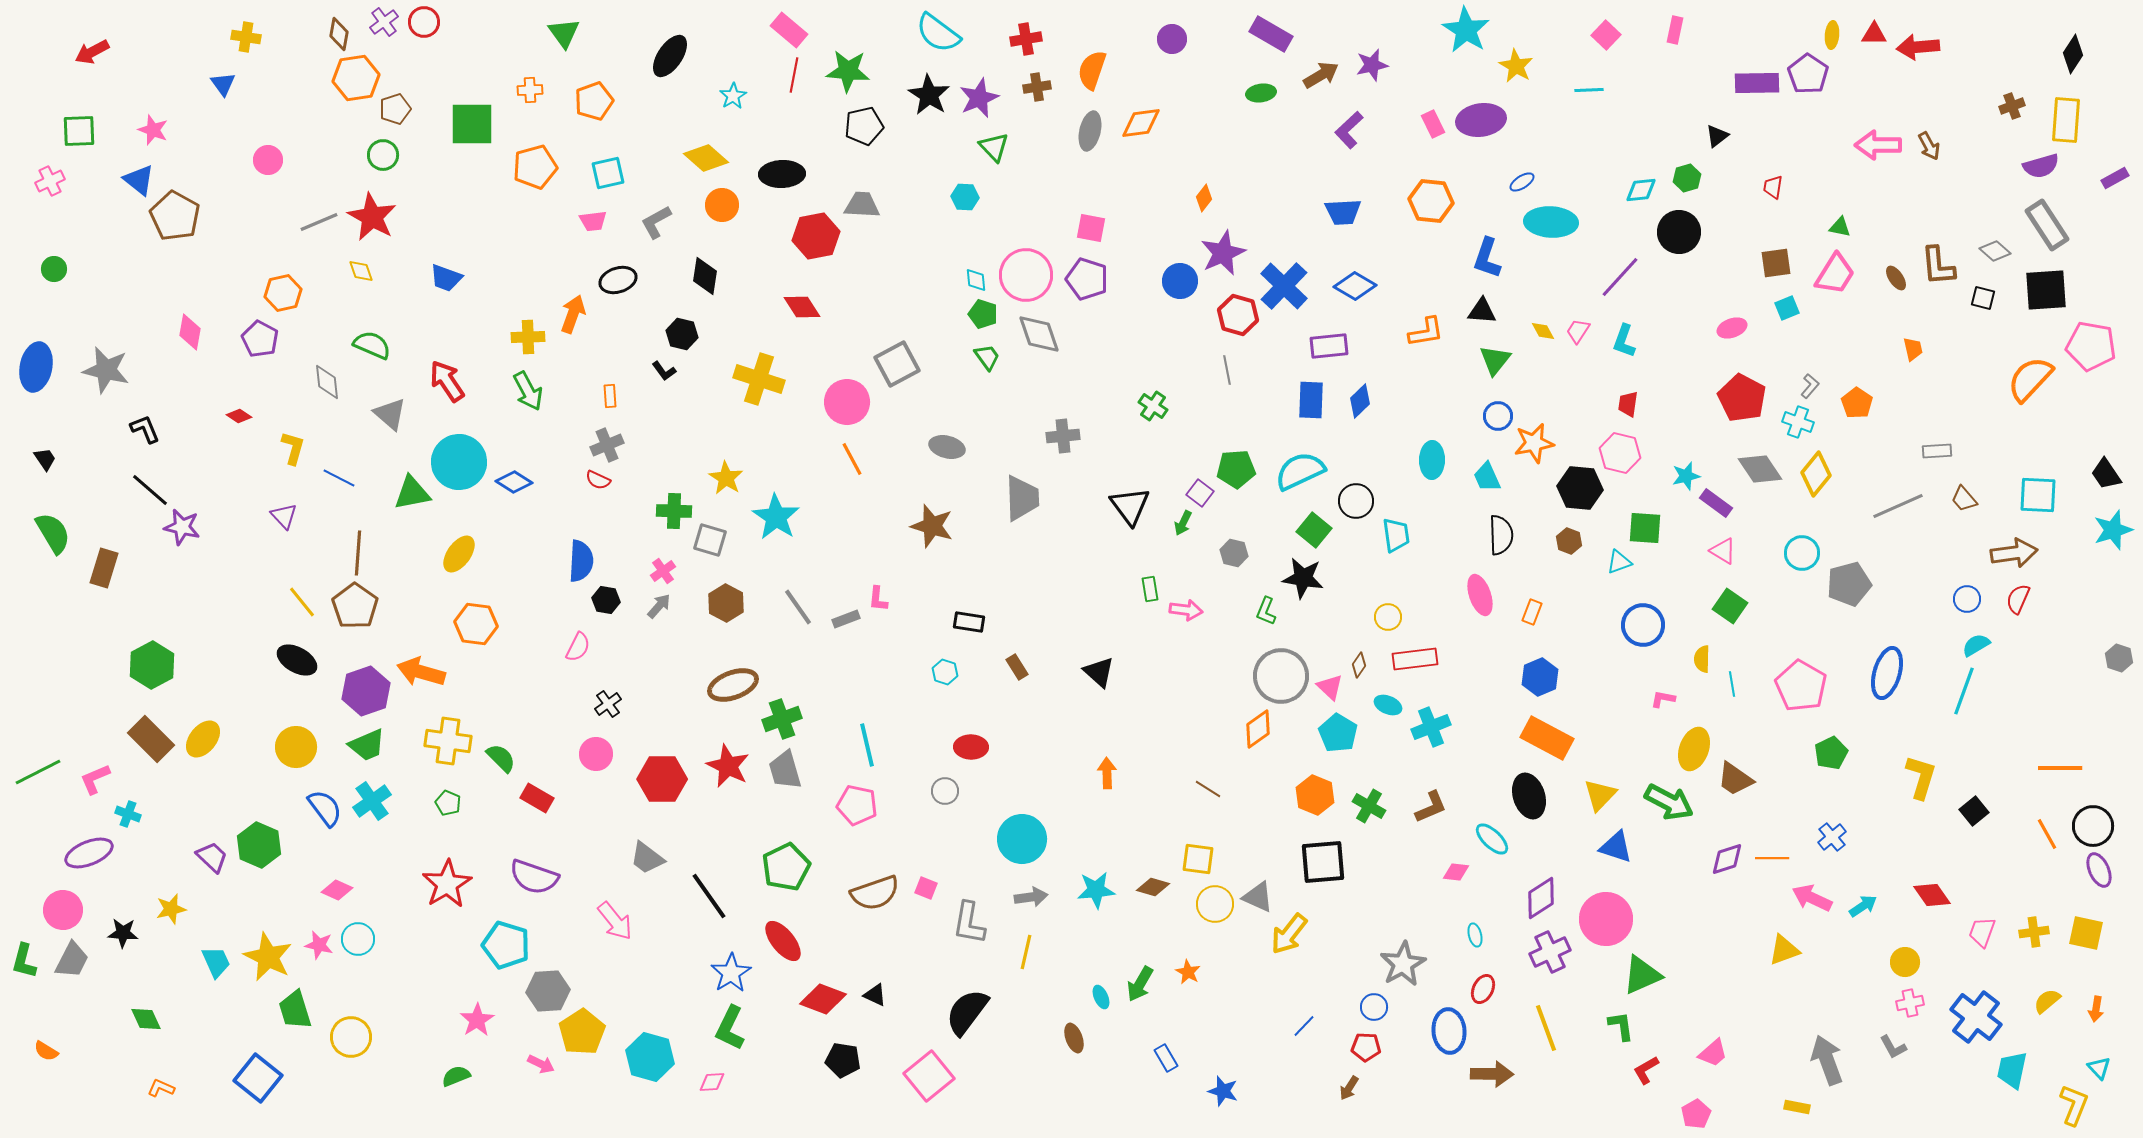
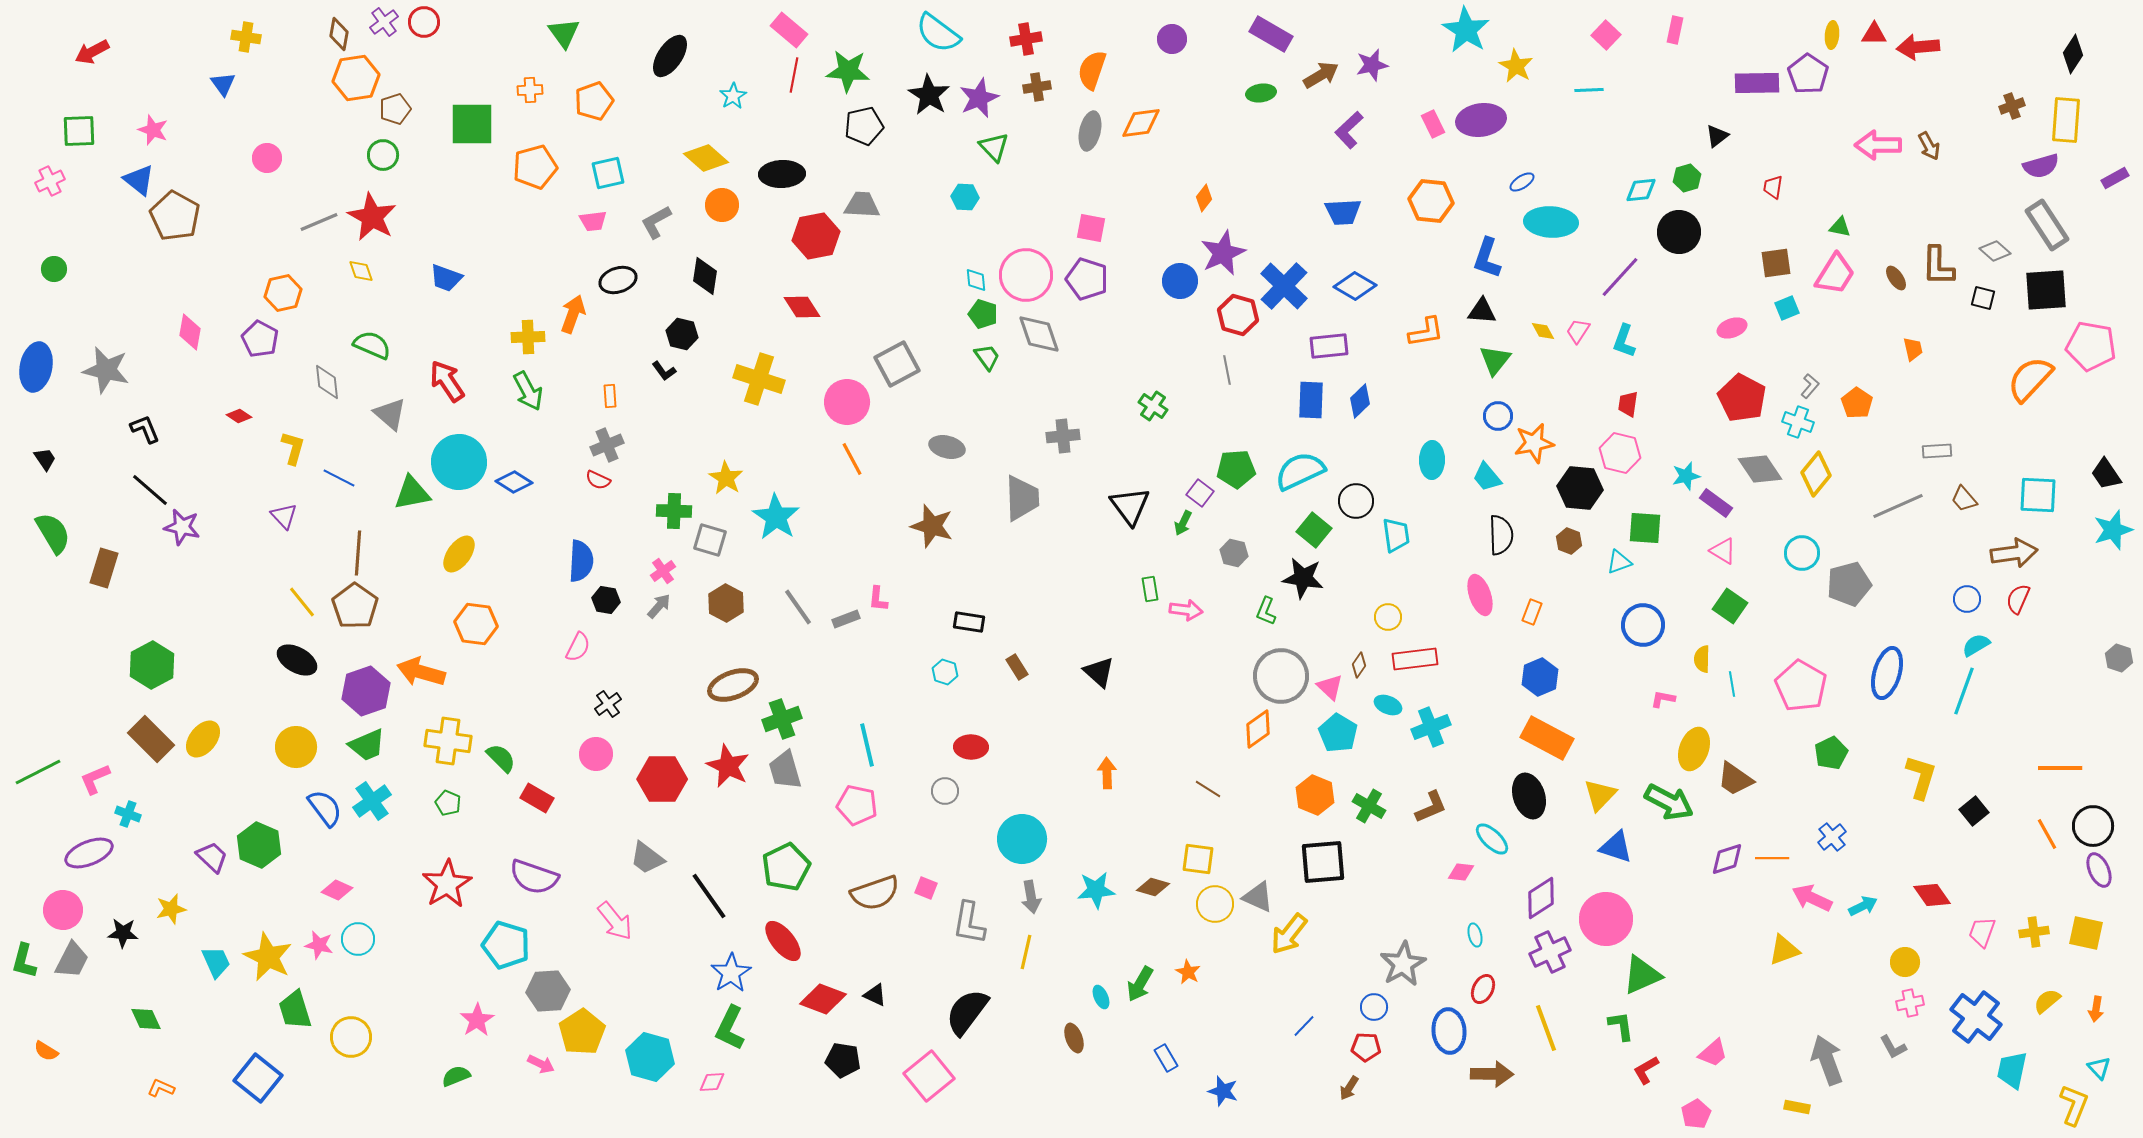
pink circle at (268, 160): moved 1 px left, 2 px up
brown L-shape at (1938, 266): rotated 6 degrees clockwise
cyan trapezoid at (1487, 477): rotated 16 degrees counterclockwise
pink diamond at (1456, 872): moved 5 px right
gray arrow at (1031, 897): rotated 88 degrees clockwise
cyan arrow at (1863, 906): rotated 8 degrees clockwise
